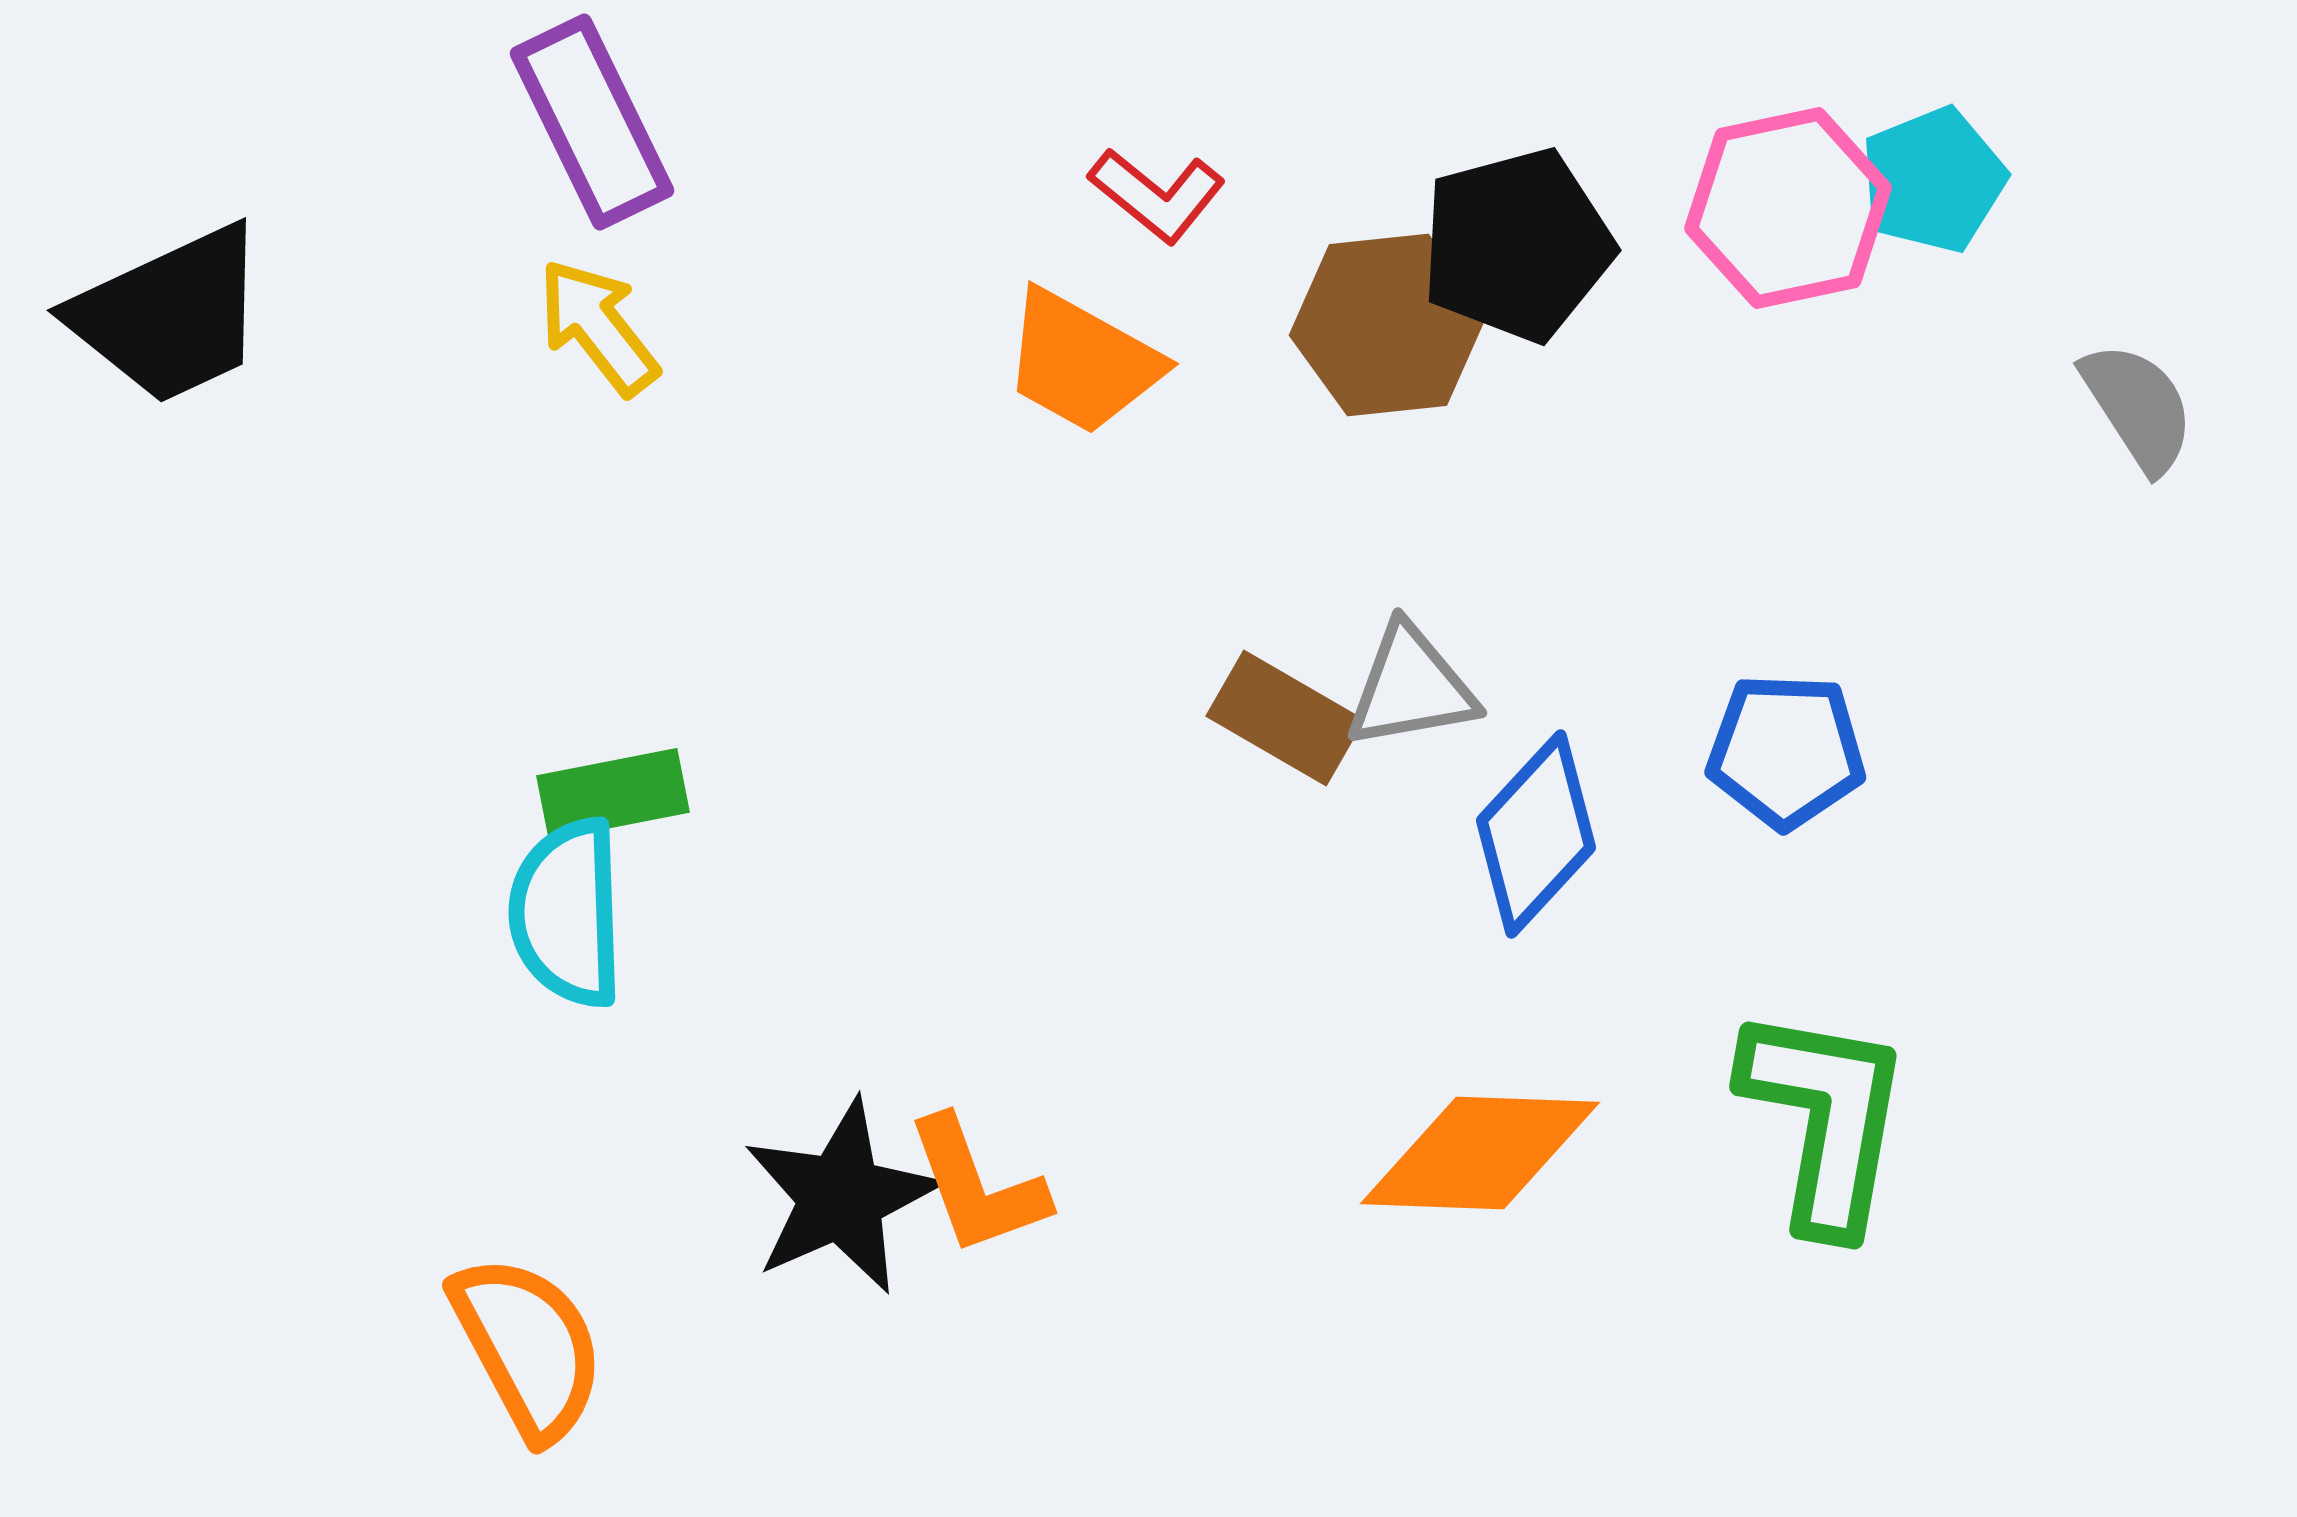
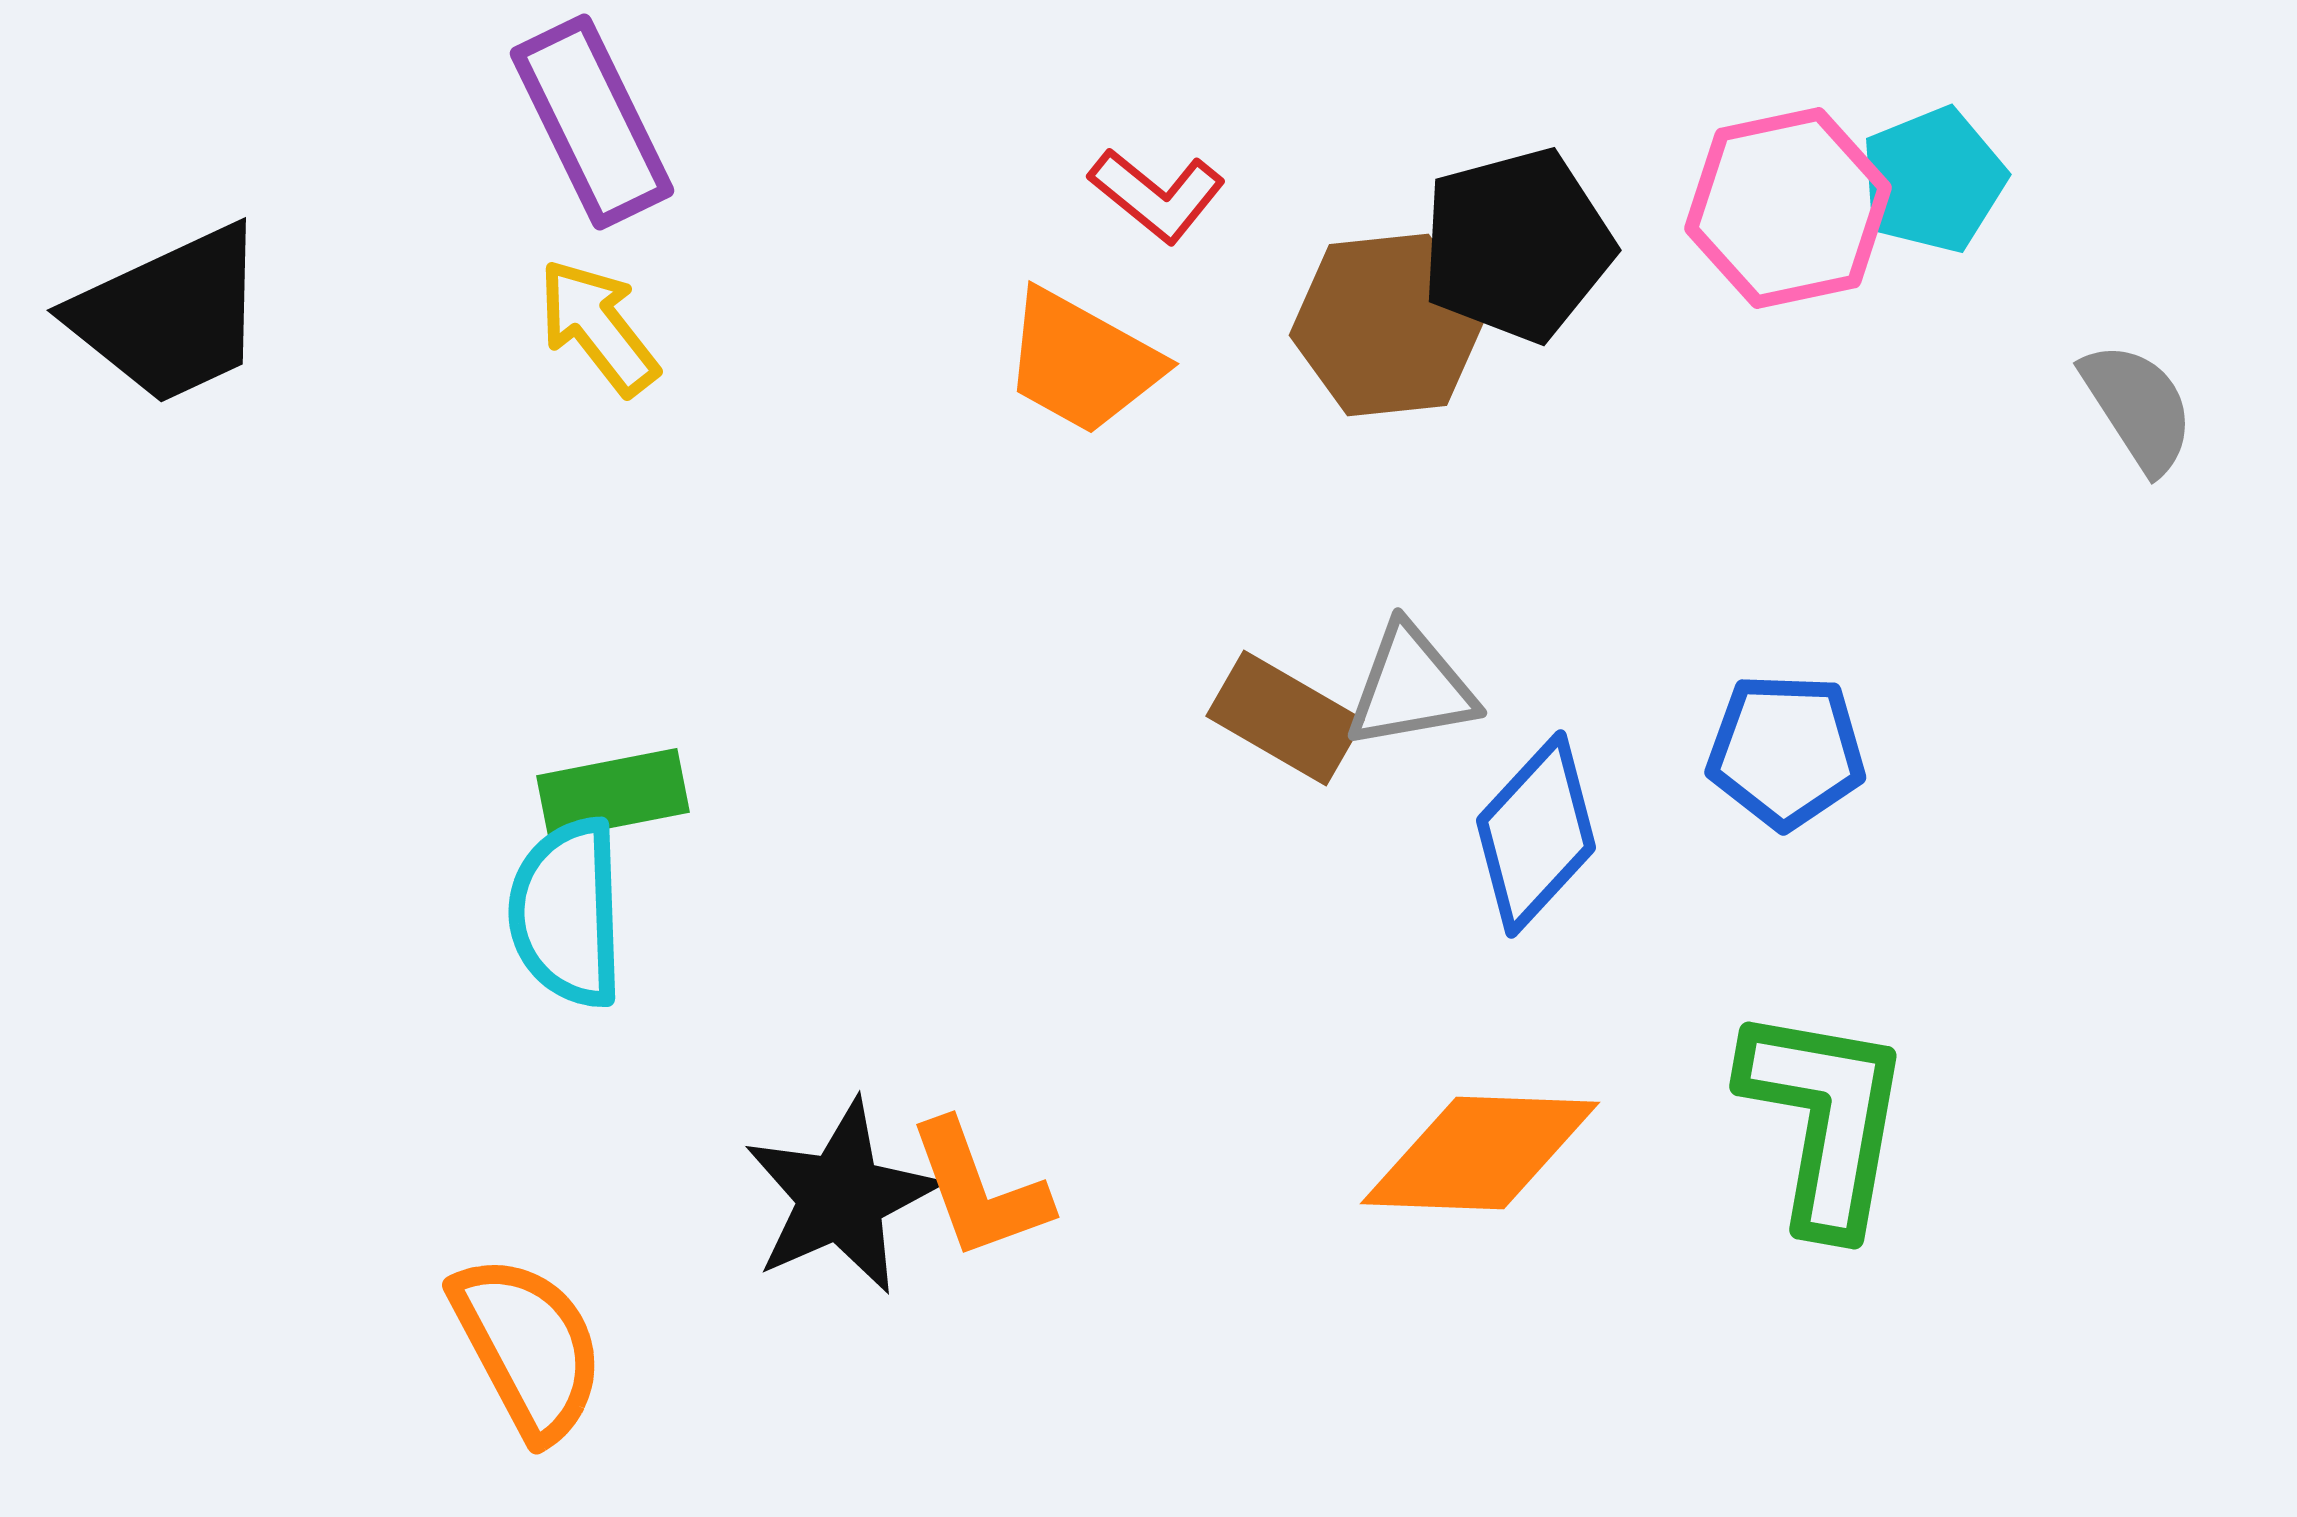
orange L-shape: moved 2 px right, 4 px down
